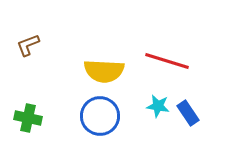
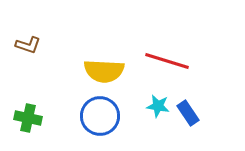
brown L-shape: rotated 140 degrees counterclockwise
